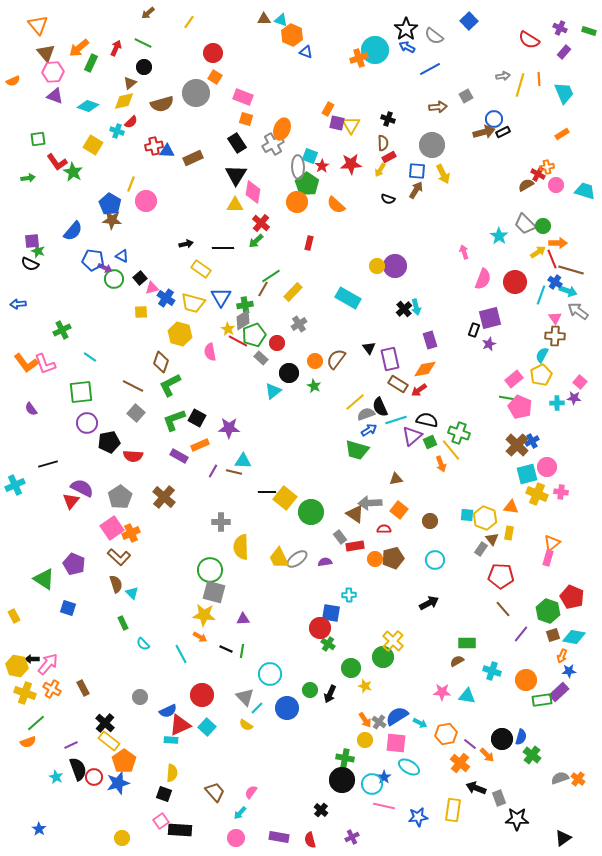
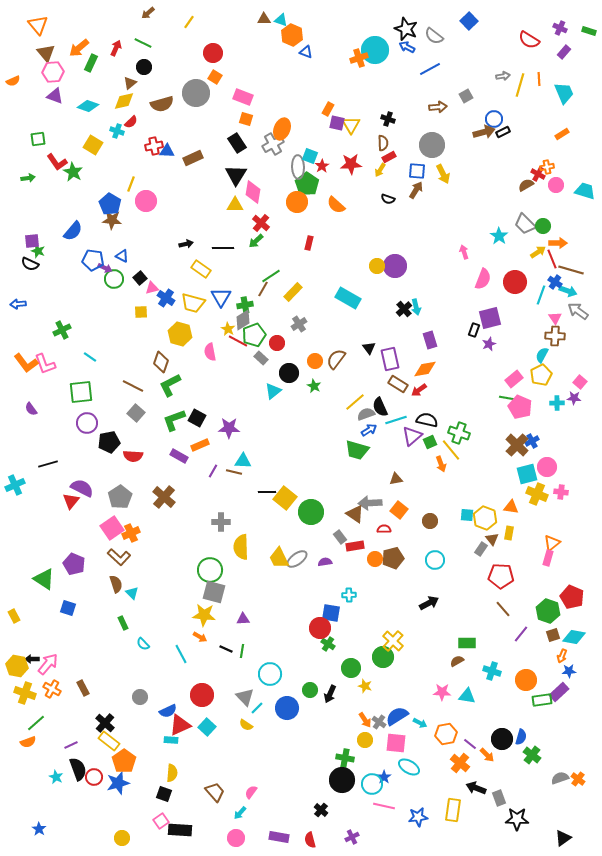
black star at (406, 29): rotated 15 degrees counterclockwise
